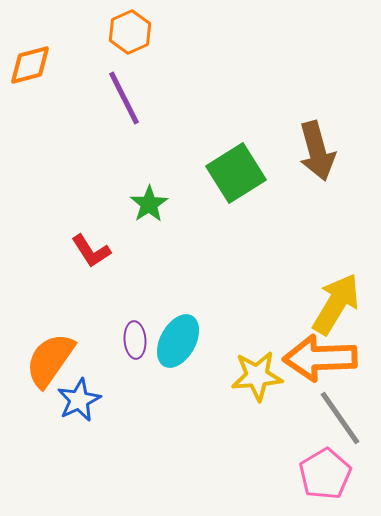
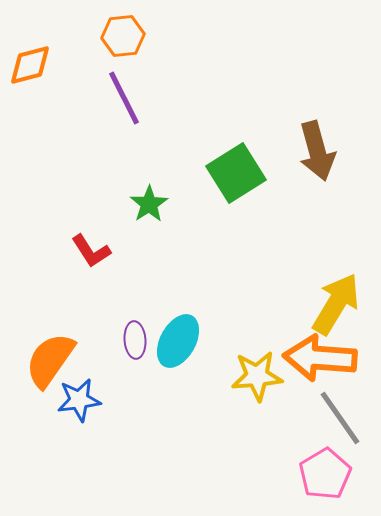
orange hexagon: moved 7 px left, 4 px down; rotated 18 degrees clockwise
orange arrow: rotated 6 degrees clockwise
blue star: rotated 18 degrees clockwise
